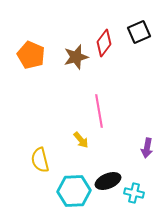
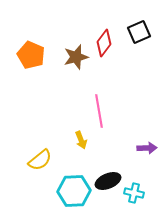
yellow arrow: rotated 18 degrees clockwise
purple arrow: rotated 102 degrees counterclockwise
yellow semicircle: rotated 115 degrees counterclockwise
